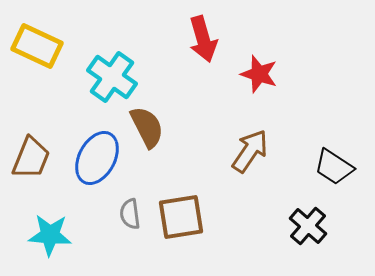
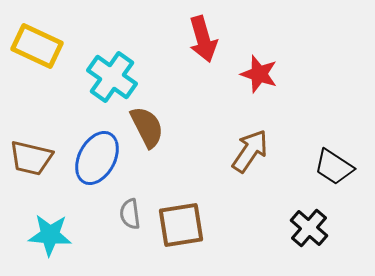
brown trapezoid: rotated 81 degrees clockwise
brown square: moved 8 px down
black cross: moved 1 px right, 2 px down
